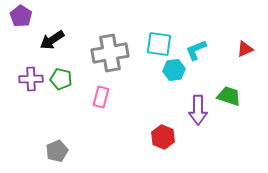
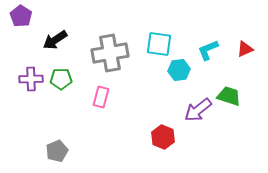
black arrow: moved 3 px right
cyan L-shape: moved 12 px right
cyan hexagon: moved 5 px right
green pentagon: rotated 15 degrees counterclockwise
purple arrow: rotated 52 degrees clockwise
